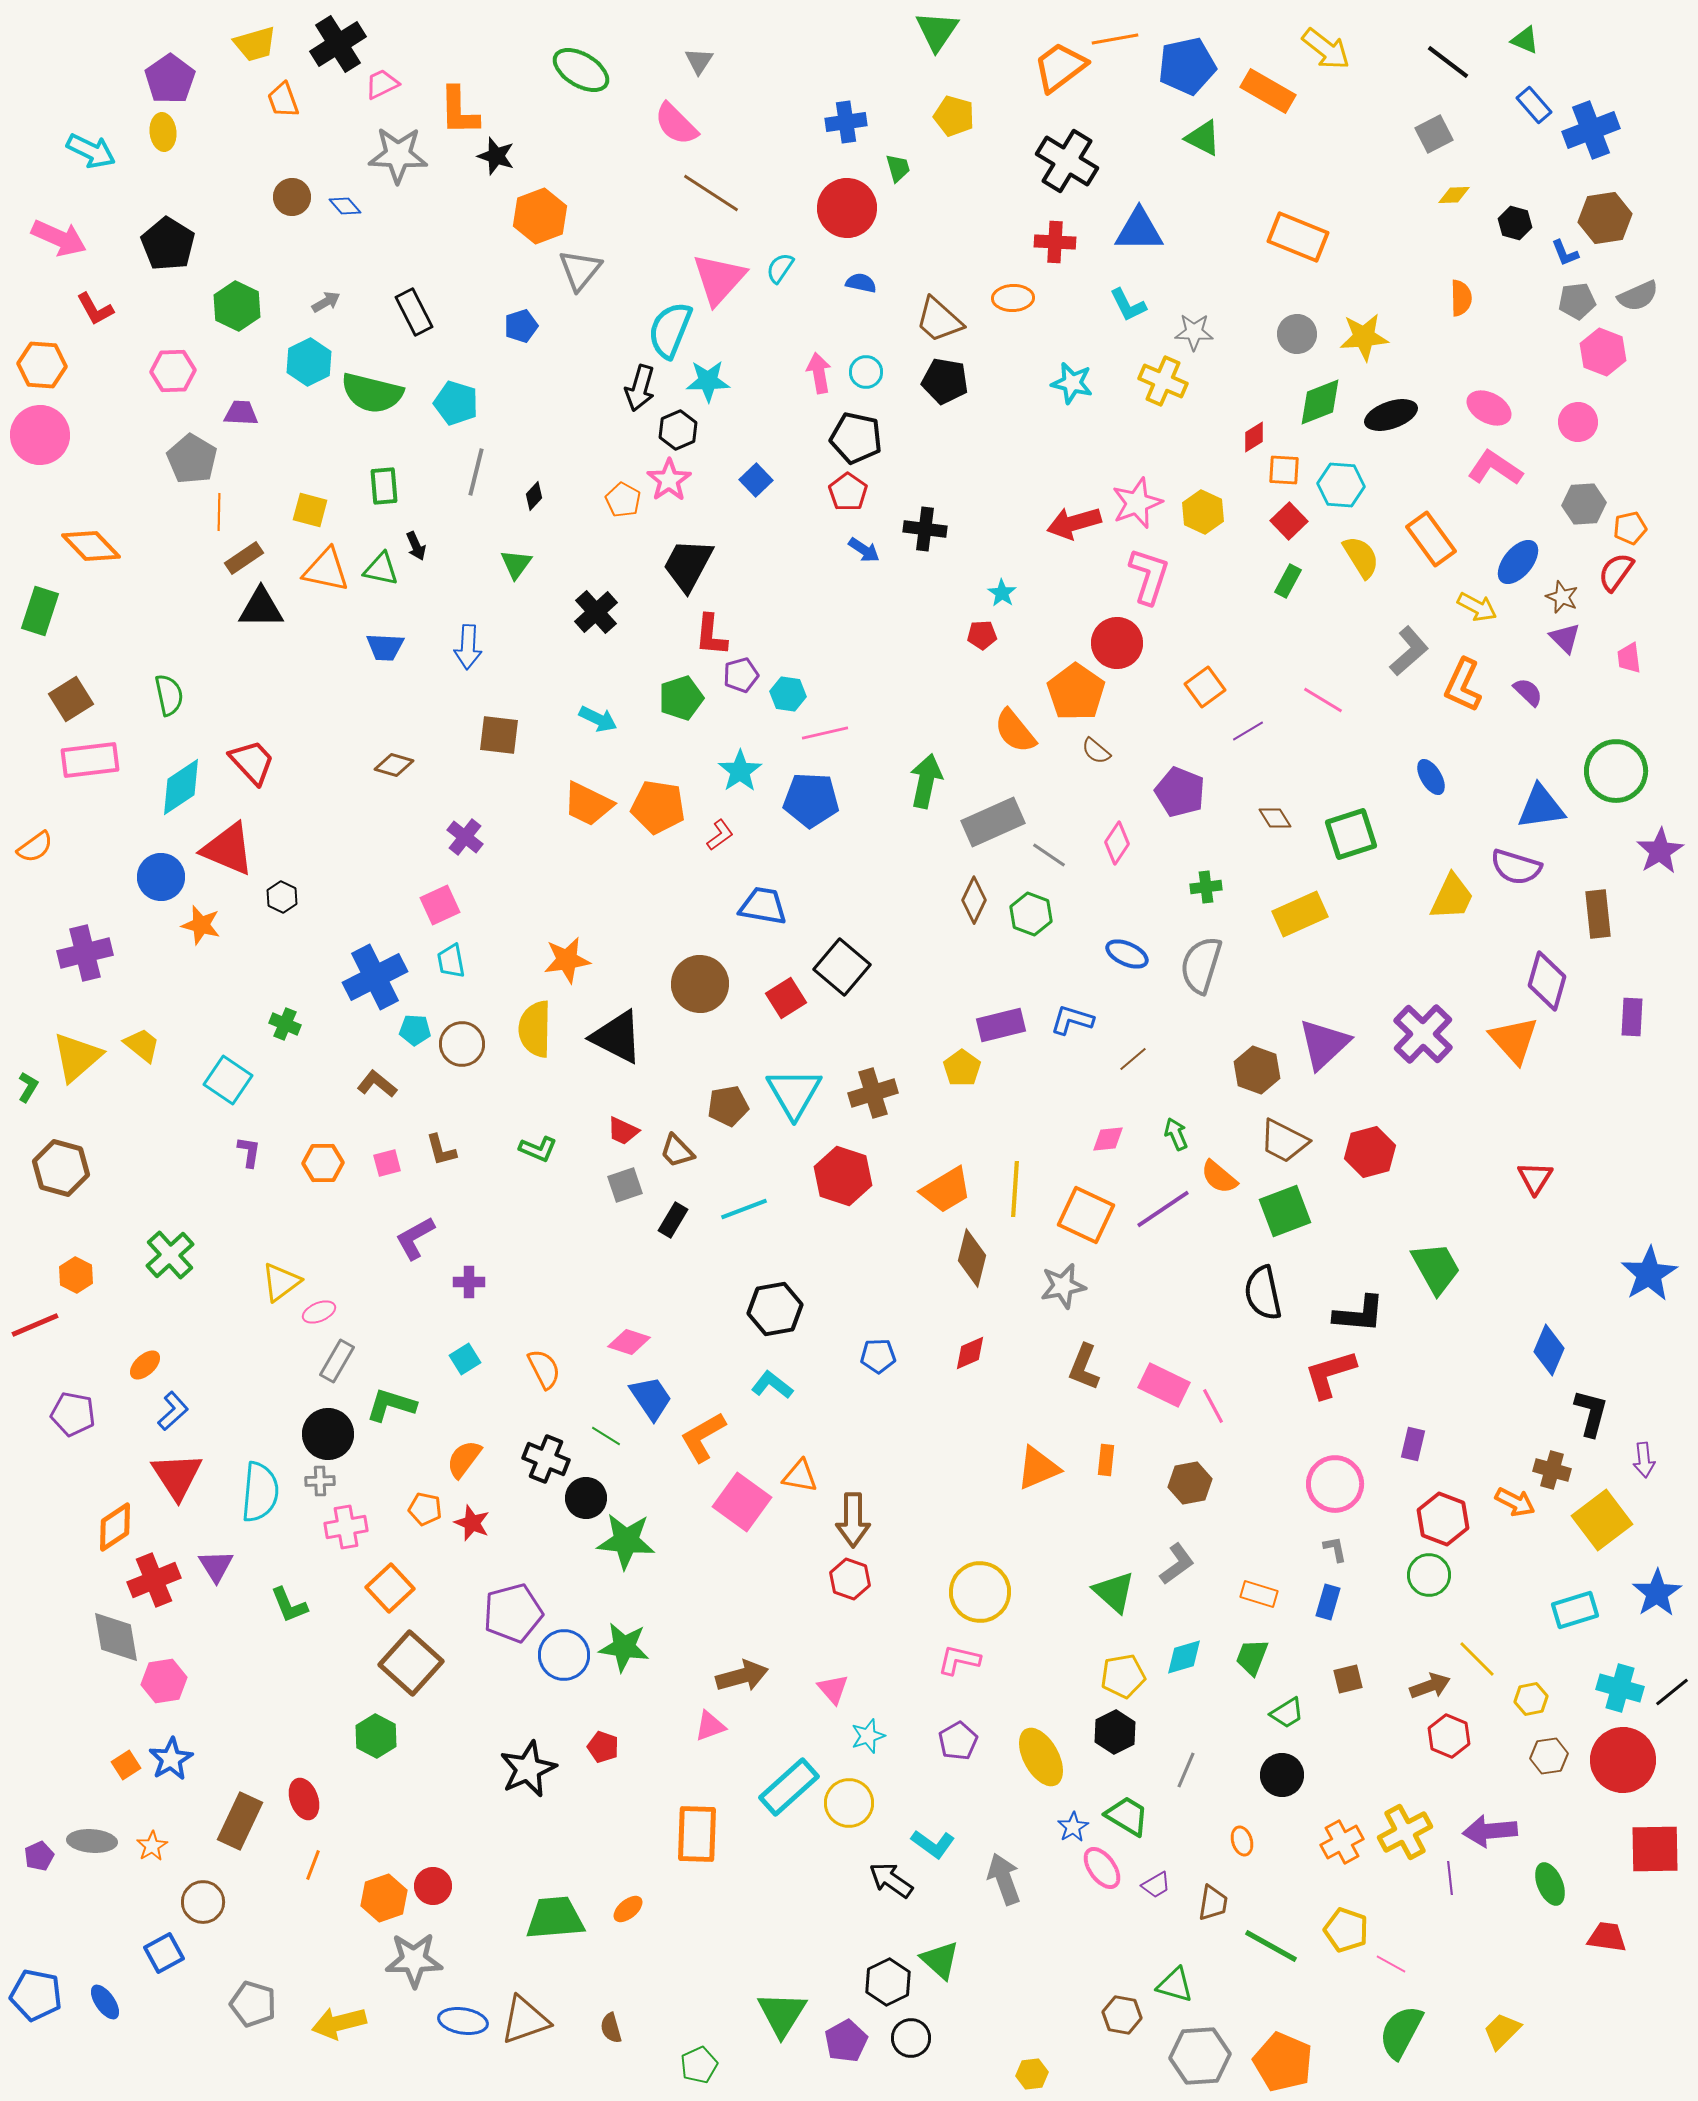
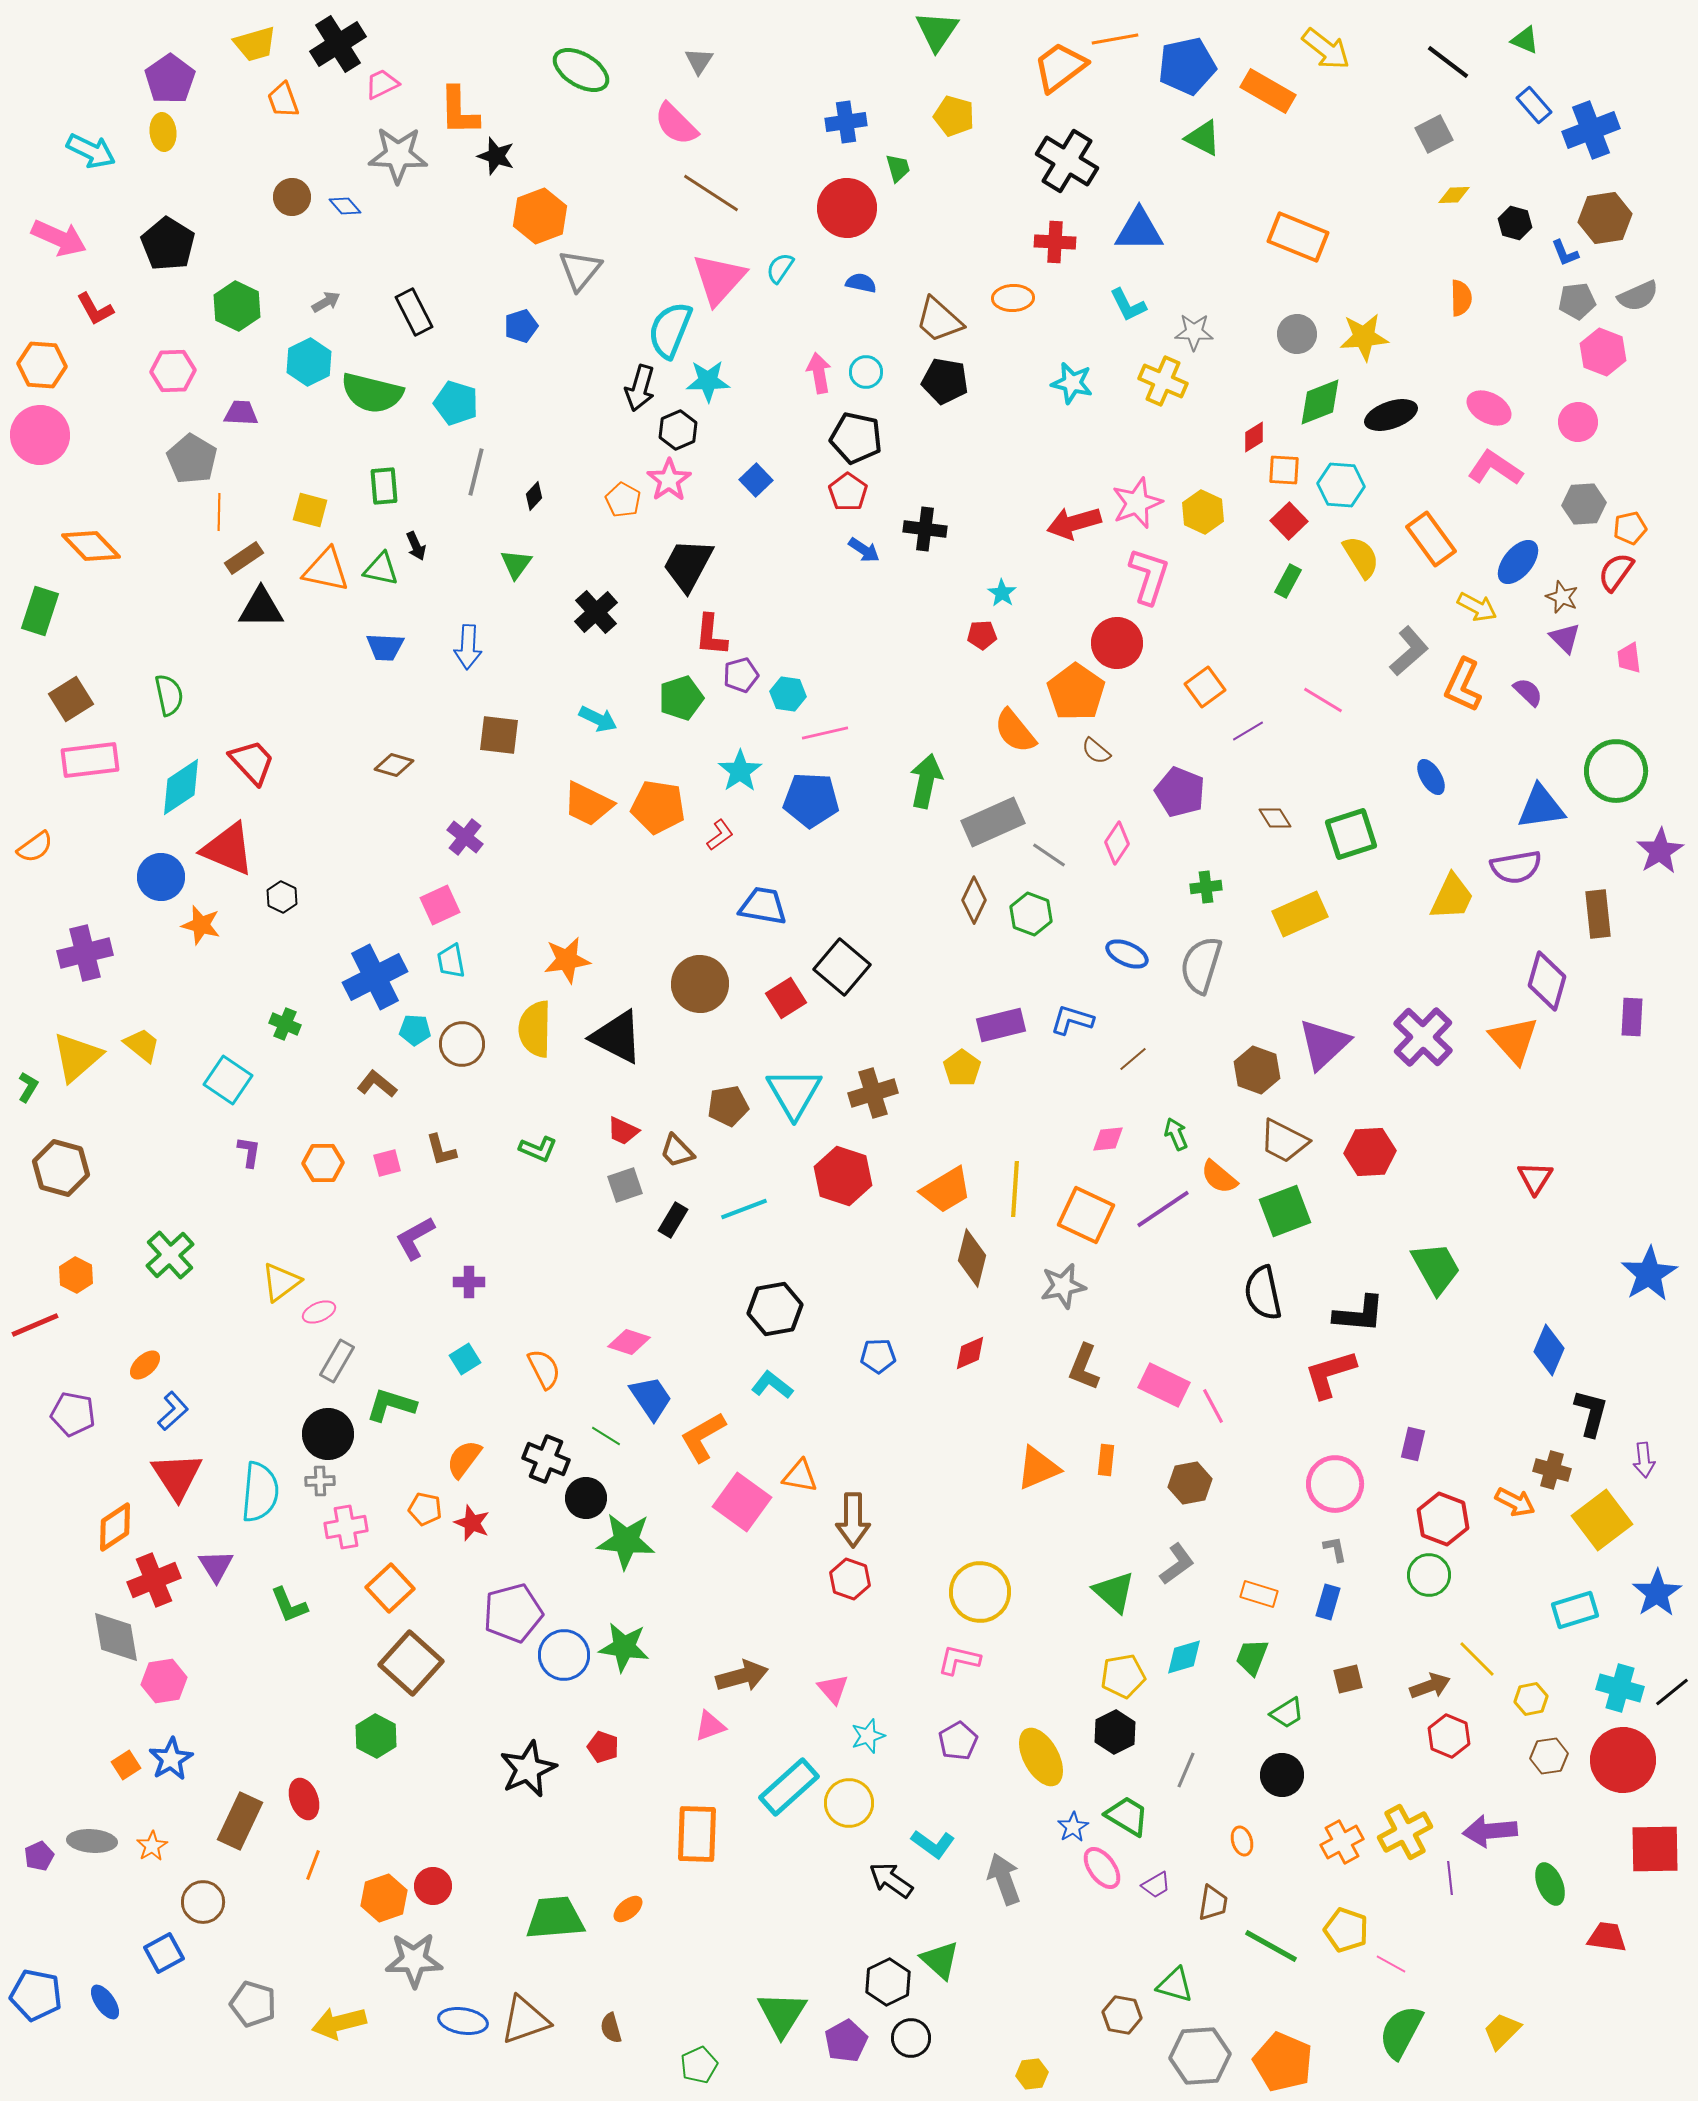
purple semicircle at (1516, 867): rotated 27 degrees counterclockwise
purple cross at (1423, 1034): moved 3 px down
red hexagon at (1370, 1152): rotated 12 degrees clockwise
